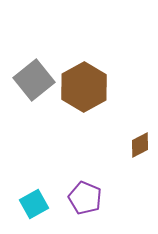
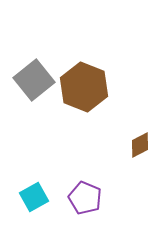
brown hexagon: rotated 9 degrees counterclockwise
cyan square: moved 7 px up
